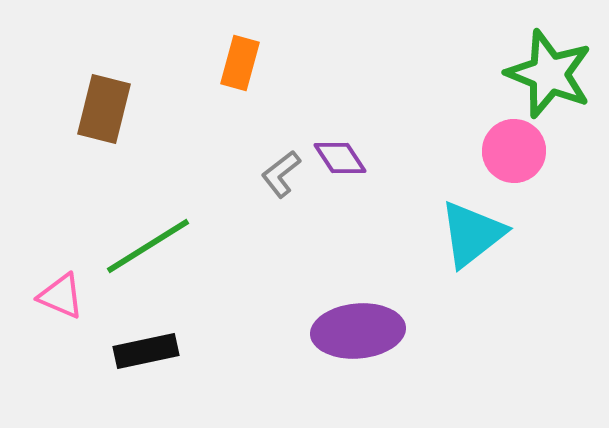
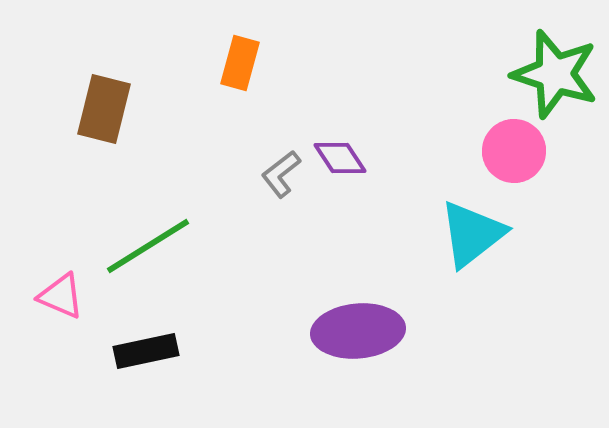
green star: moved 6 px right; rotated 4 degrees counterclockwise
